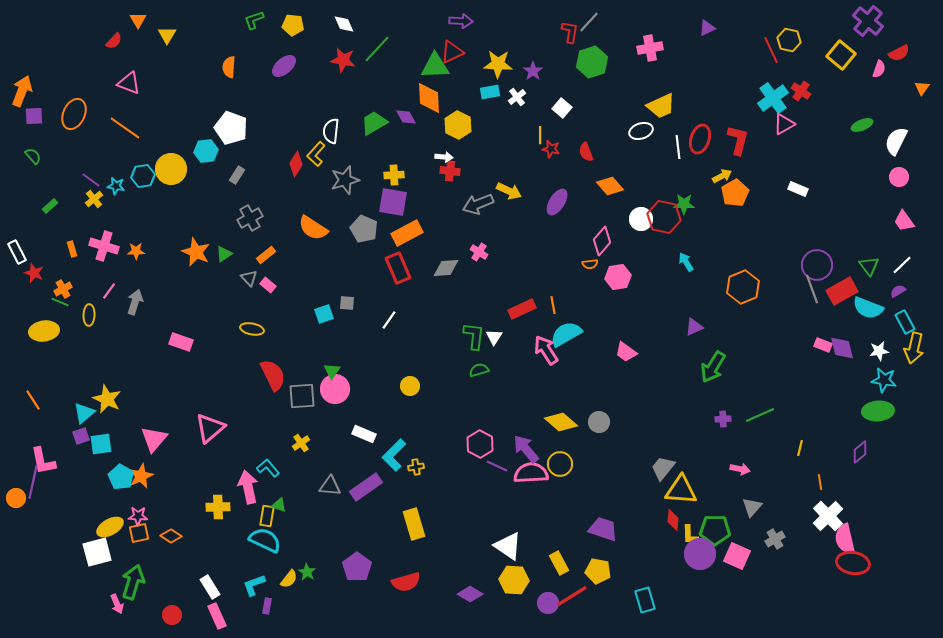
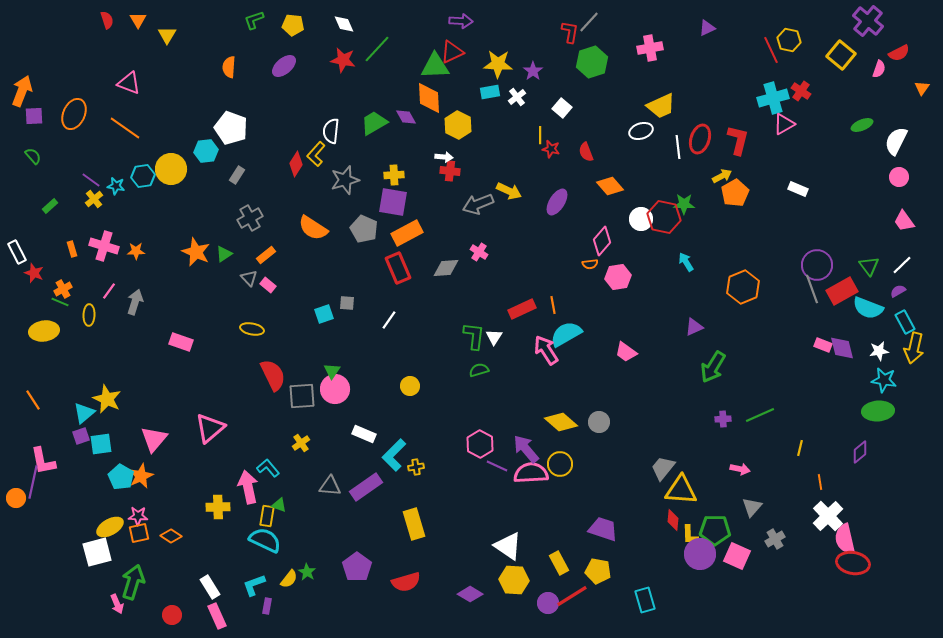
red semicircle at (114, 41): moved 7 px left, 21 px up; rotated 60 degrees counterclockwise
cyan cross at (773, 98): rotated 20 degrees clockwise
